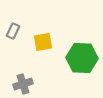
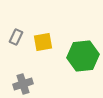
gray rectangle: moved 3 px right, 6 px down
green hexagon: moved 1 px right, 2 px up; rotated 8 degrees counterclockwise
